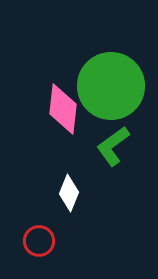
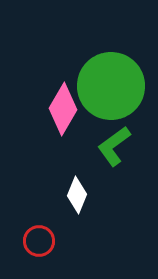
pink diamond: rotated 24 degrees clockwise
green L-shape: moved 1 px right
white diamond: moved 8 px right, 2 px down
